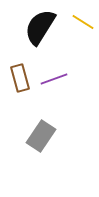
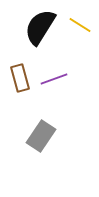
yellow line: moved 3 px left, 3 px down
